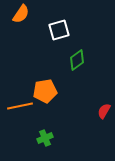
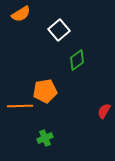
orange semicircle: rotated 24 degrees clockwise
white square: rotated 25 degrees counterclockwise
orange line: rotated 10 degrees clockwise
